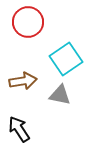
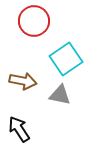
red circle: moved 6 px right, 1 px up
brown arrow: rotated 20 degrees clockwise
